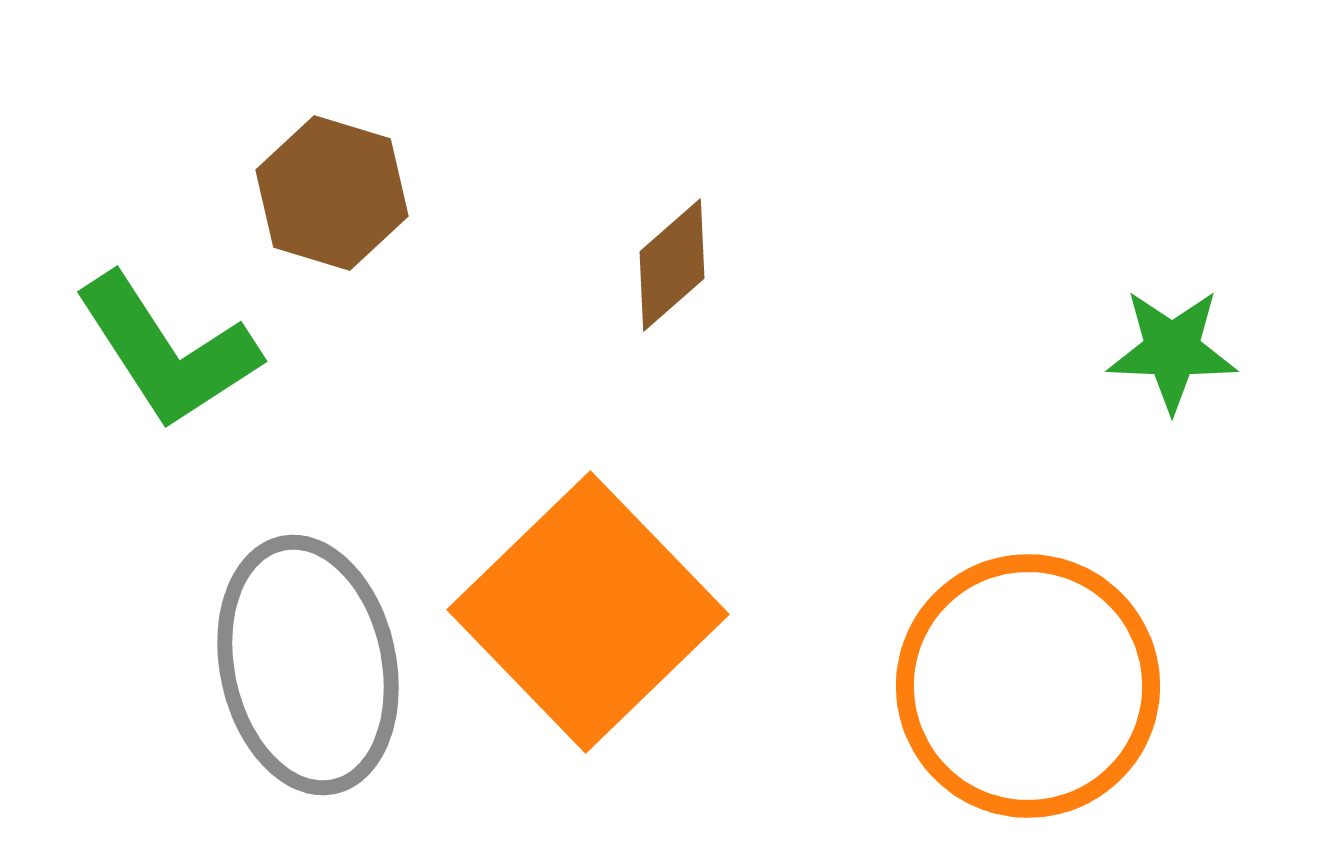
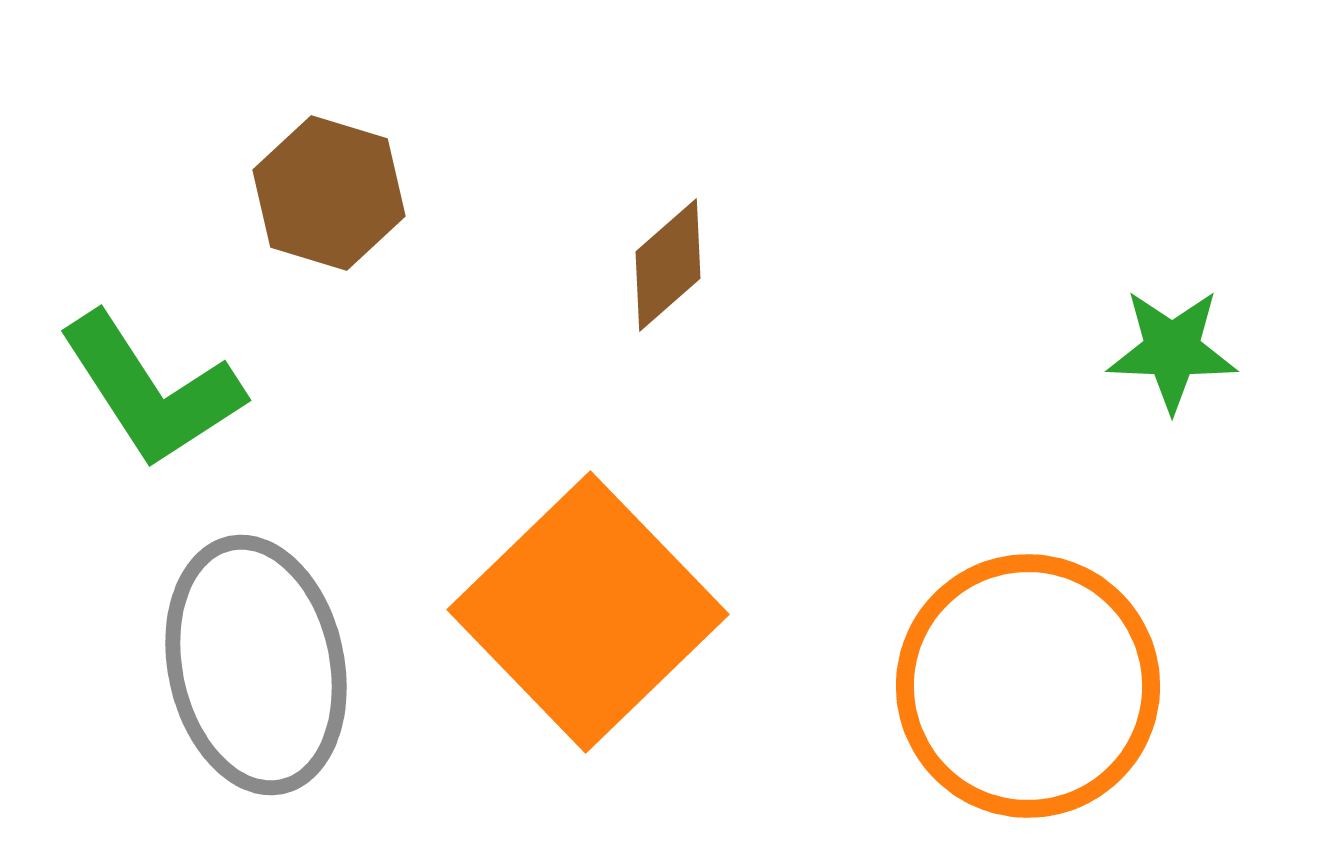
brown hexagon: moved 3 px left
brown diamond: moved 4 px left
green L-shape: moved 16 px left, 39 px down
gray ellipse: moved 52 px left
